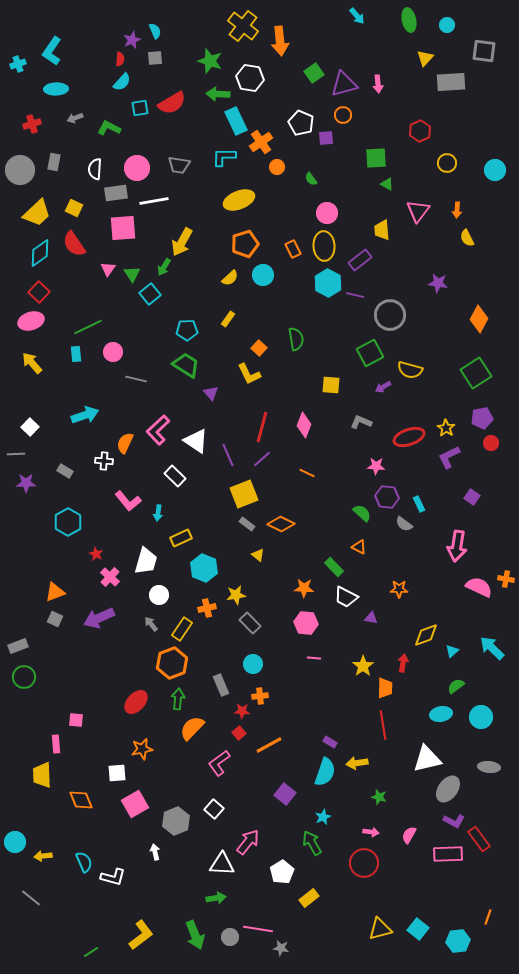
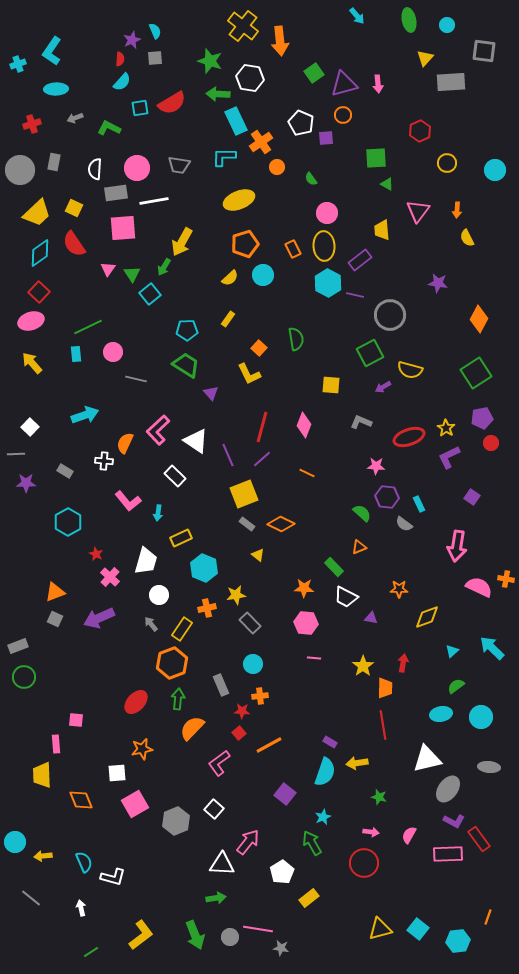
orange triangle at (359, 547): rotated 49 degrees counterclockwise
yellow diamond at (426, 635): moved 1 px right, 18 px up
white arrow at (155, 852): moved 74 px left, 56 px down
